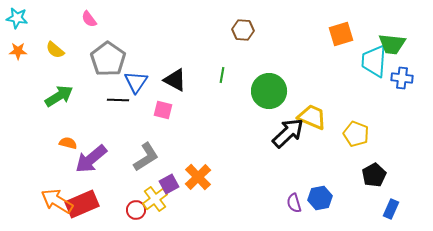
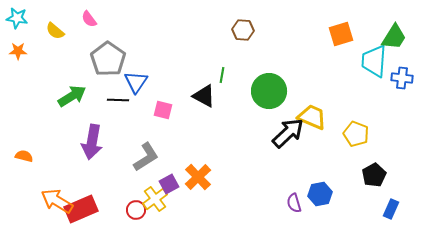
green trapezoid: moved 2 px right, 7 px up; rotated 64 degrees counterclockwise
yellow semicircle: moved 19 px up
black triangle: moved 29 px right, 16 px down
green arrow: moved 13 px right
orange semicircle: moved 44 px left, 13 px down
purple arrow: moved 1 px right, 17 px up; rotated 40 degrees counterclockwise
blue hexagon: moved 4 px up
red rectangle: moved 1 px left, 5 px down
